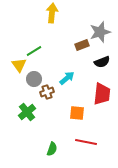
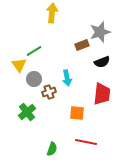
cyan arrow: rotated 119 degrees clockwise
brown cross: moved 2 px right
